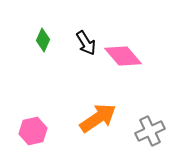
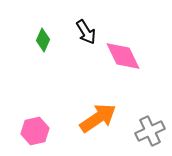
black arrow: moved 11 px up
pink diamond: rotated 15 degrees clockwise
pink hexagon: moved 2 px right
